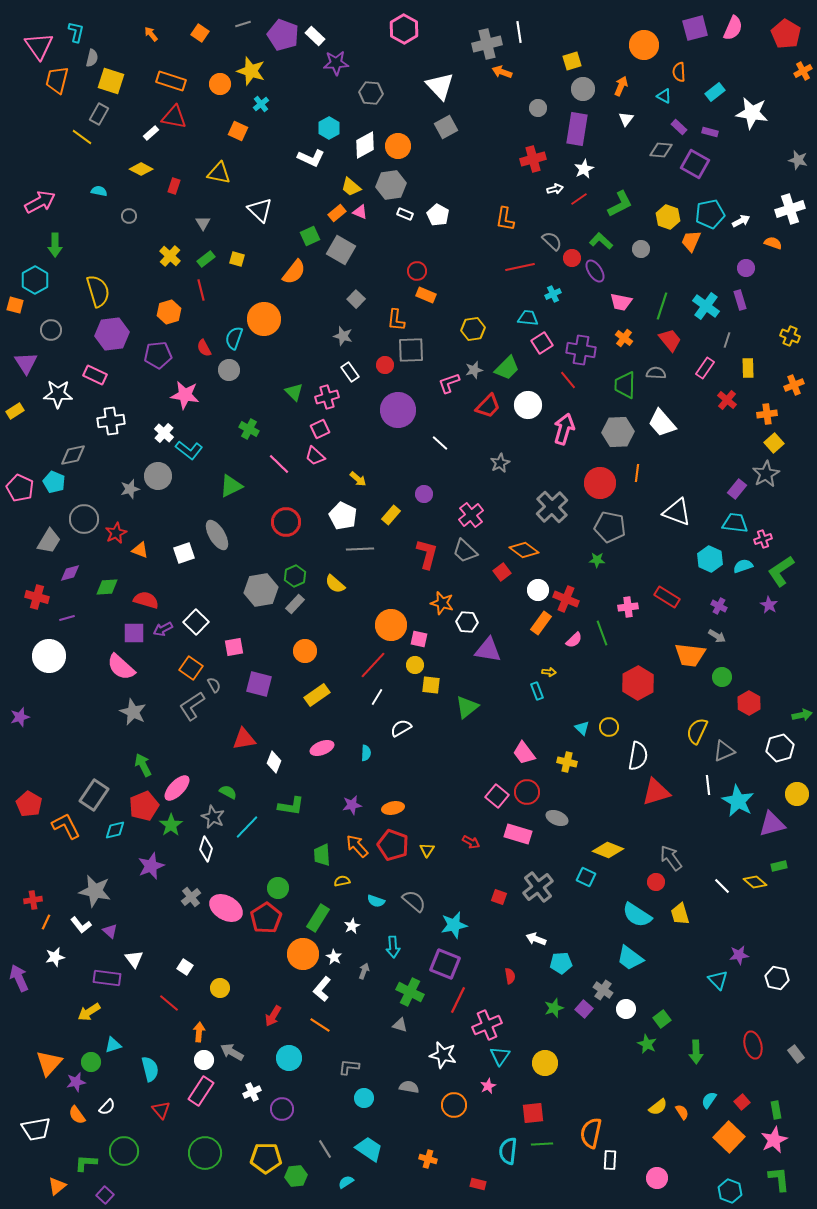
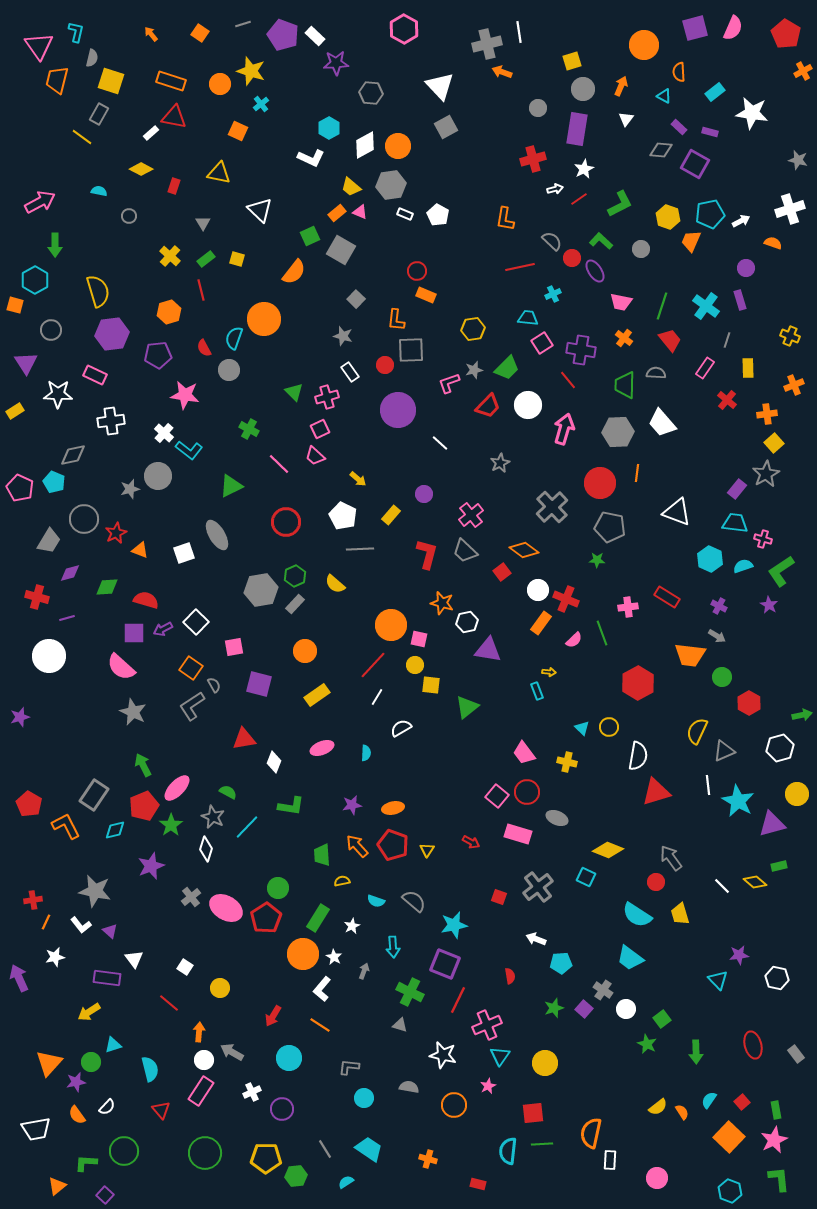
pink cross at (763, 539): rotated 36 degrees clockwise
white hexagon at (467, 622): rotated 15 degrees counterclockwise
